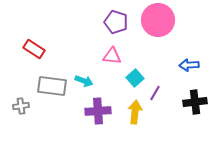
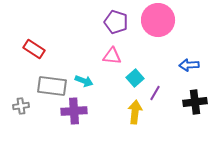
purple cross: moved 24 px left
